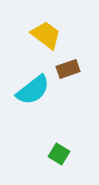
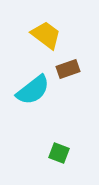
green square: moved 1 px up; rotated 10 degrees counterclockwise
